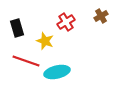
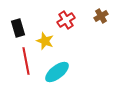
red cross: moved 2 px up
black rectangle: moved 1 px right
red line: rotated 60 degrees clockwise
cyan ellipse: rotated 25 degrees counterclockwise
